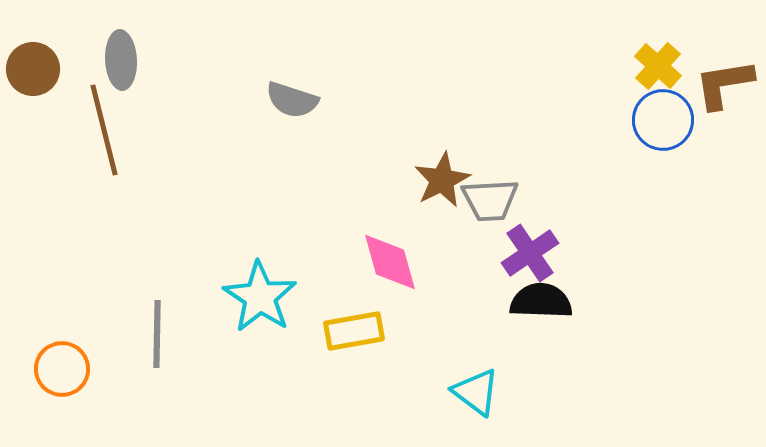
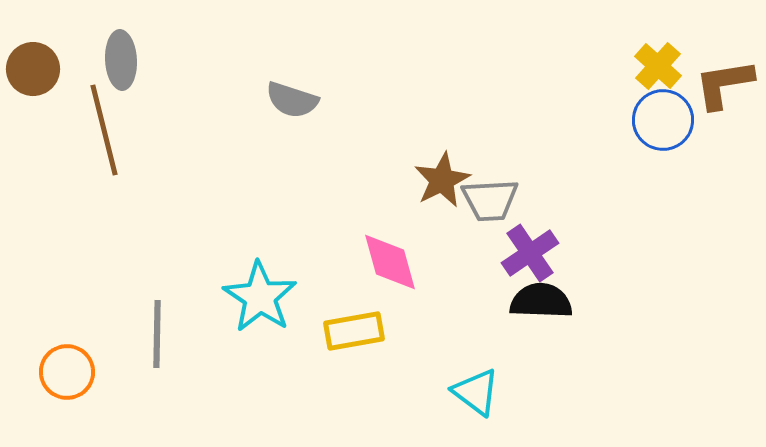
orange circle: moved 5 px right, 3 px down
